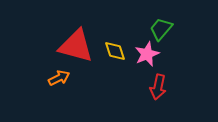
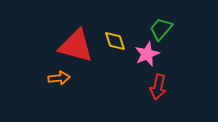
yellow diamond: moved 10 px up
orange arrow: rotated 20 degrees clockwise
